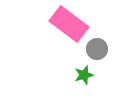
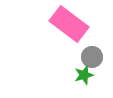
gray circle: moved 5 px left, 8 px down
